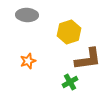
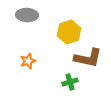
brown L-shape: moved 1 px up; rotated 20 degrees clockwise
green cross: rotated 14 degrees clockwise
